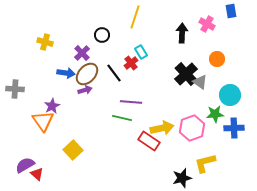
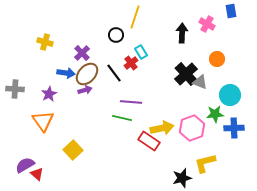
black circle: moved 14 px right
gray triangle: rotated 14 degrees counterclockwise
purple star: moved 3 px left, 12 px up
